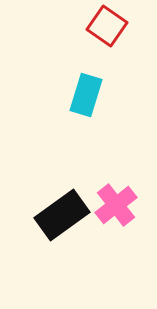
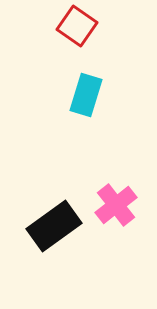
red square: moved 30 px left
black rectangle: moved 8 px left, 11 px down
